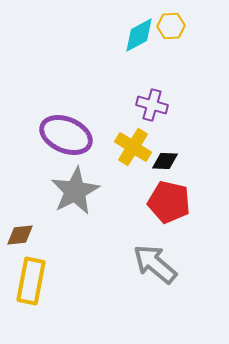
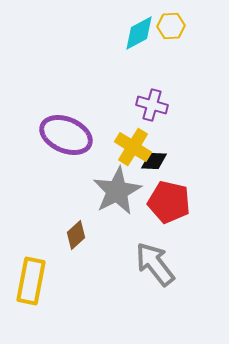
cyan diamond: moved 2 px up
black diamond: moved 11 px left
gray star: moved 42 px right
brown diamond: moved 56 px right; rotated 36 degrees counterclockwise
gray arrow: rotated 12 degrees clockwise
